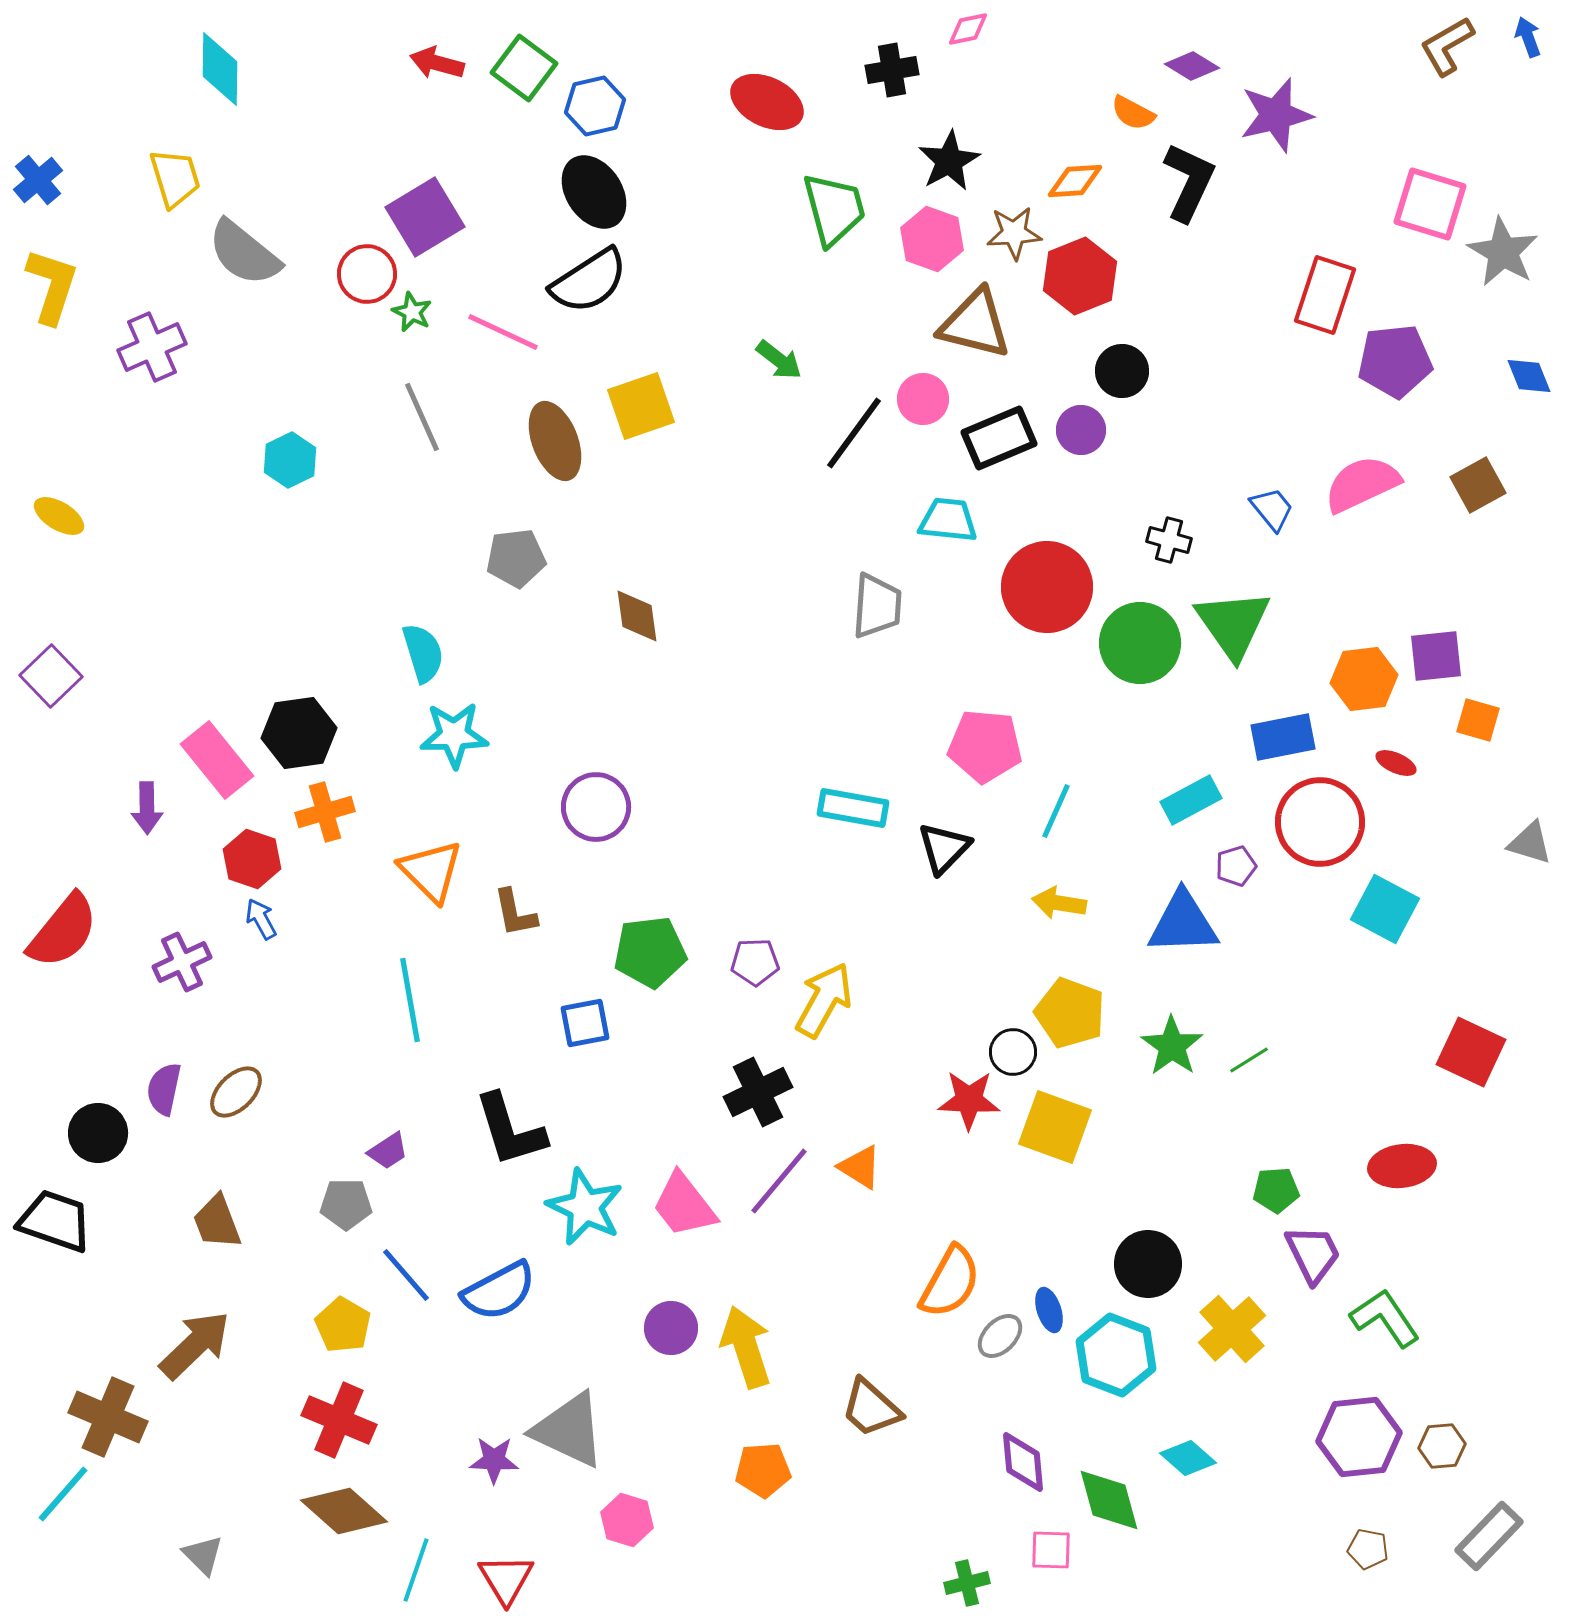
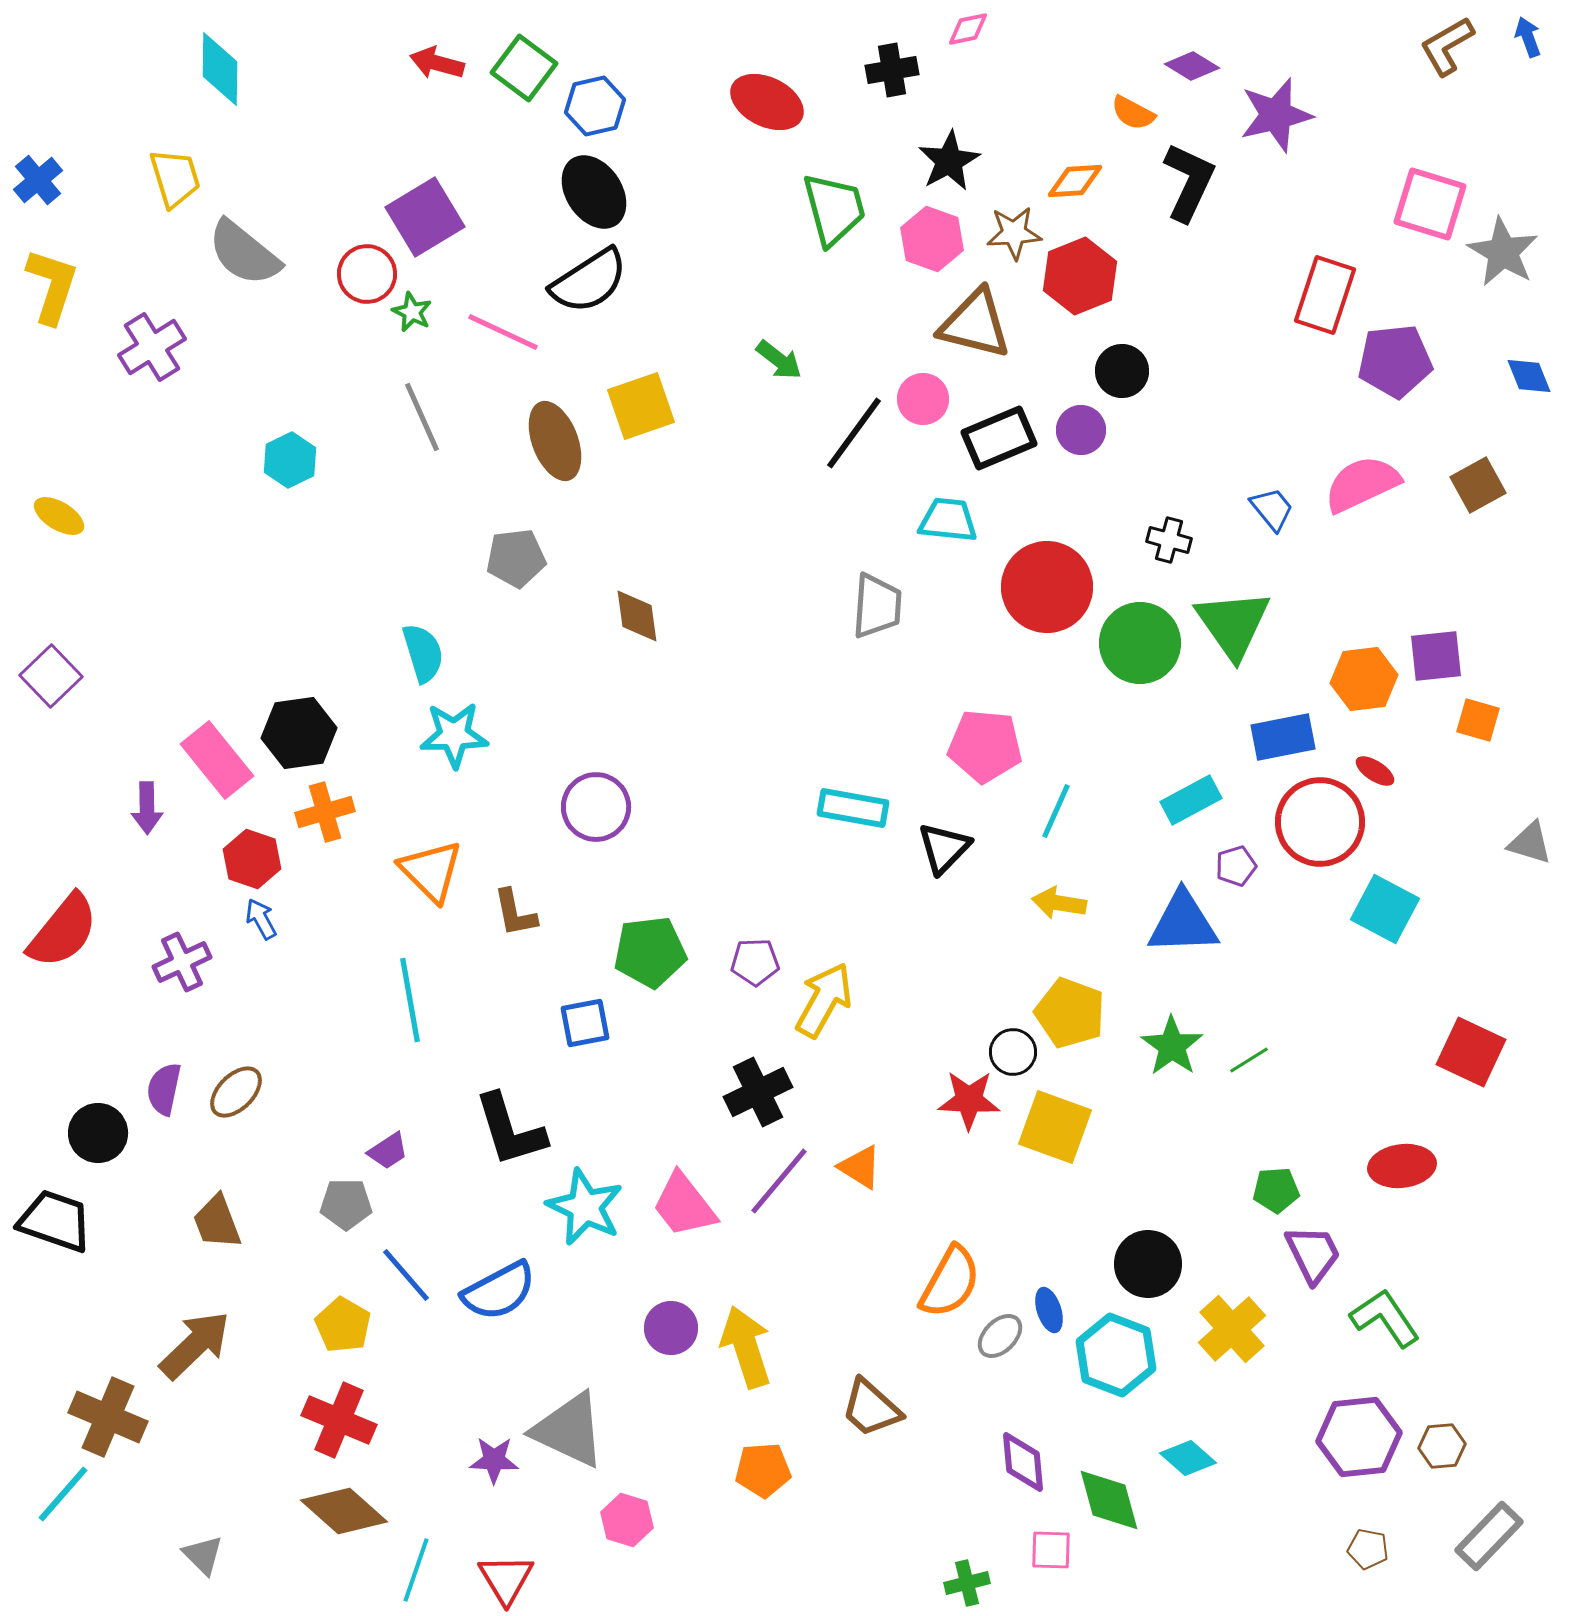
purple cross at (152, 347): rotated 8 degrees counterclockwise
red ellipse at (1396, 763): moved 21 px left, 8 px down; rotated 9 degrees clockwise
